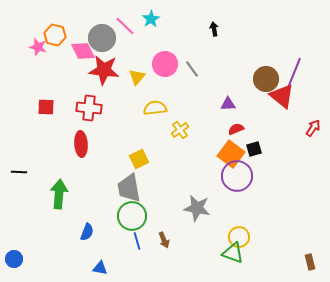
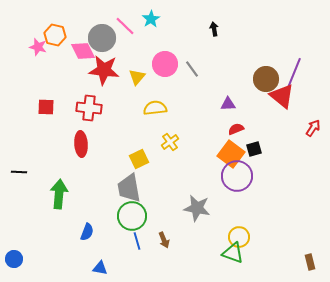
yellow cross: moved 10 px left, 12 px down
